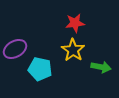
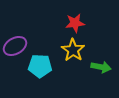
purple ellipse: moved 3 px up
cyan pentagon: moved 3 px up; rotated 10 degrees counterclockwise
